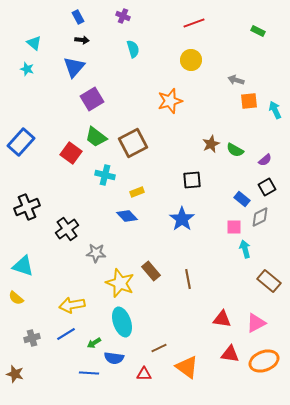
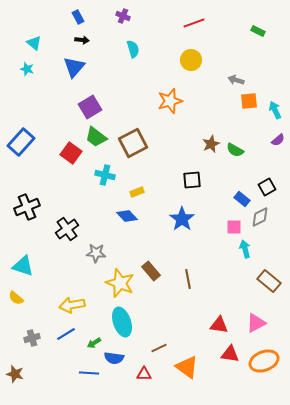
purple square at (92, 99): moved 2 px left, 8 px down
purple semicircle at (265, 160): moved 13 px right, 20 px up
red triangle at (222, 319): moved 3 px left, 6 px down
